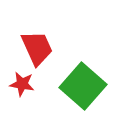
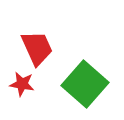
green square: moved 2 px right, 2 px up
